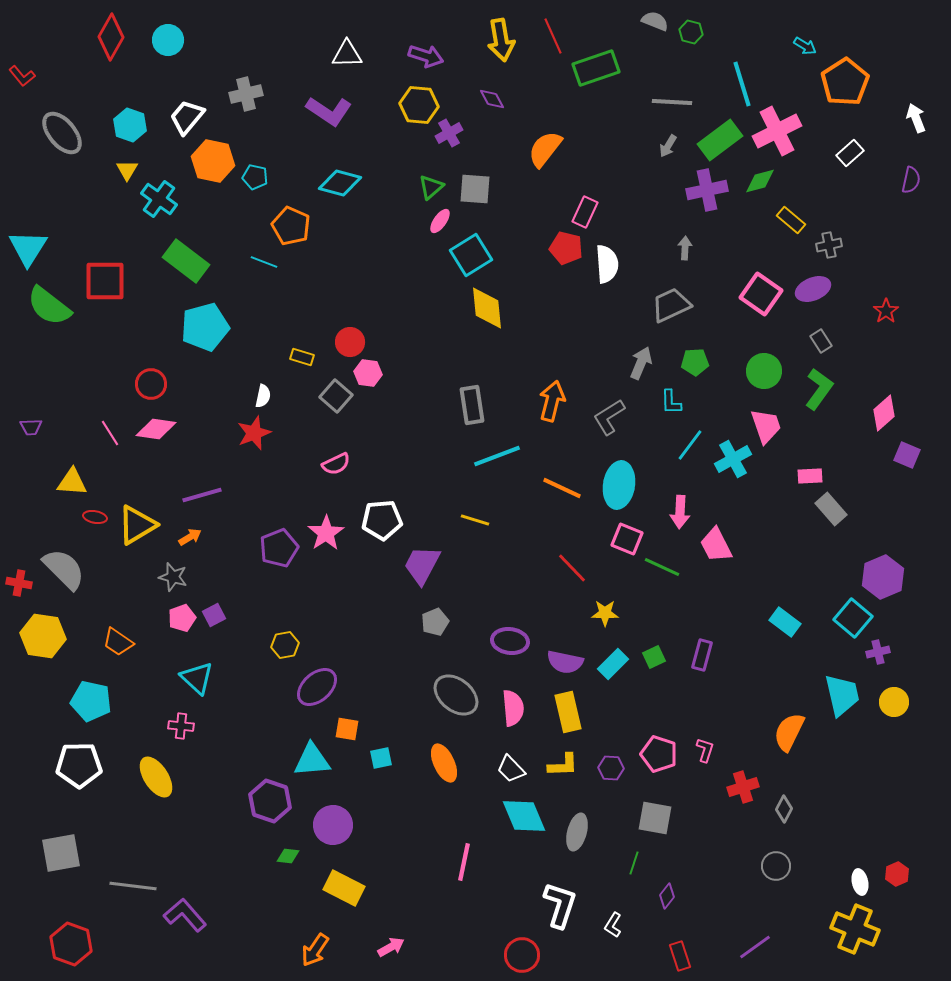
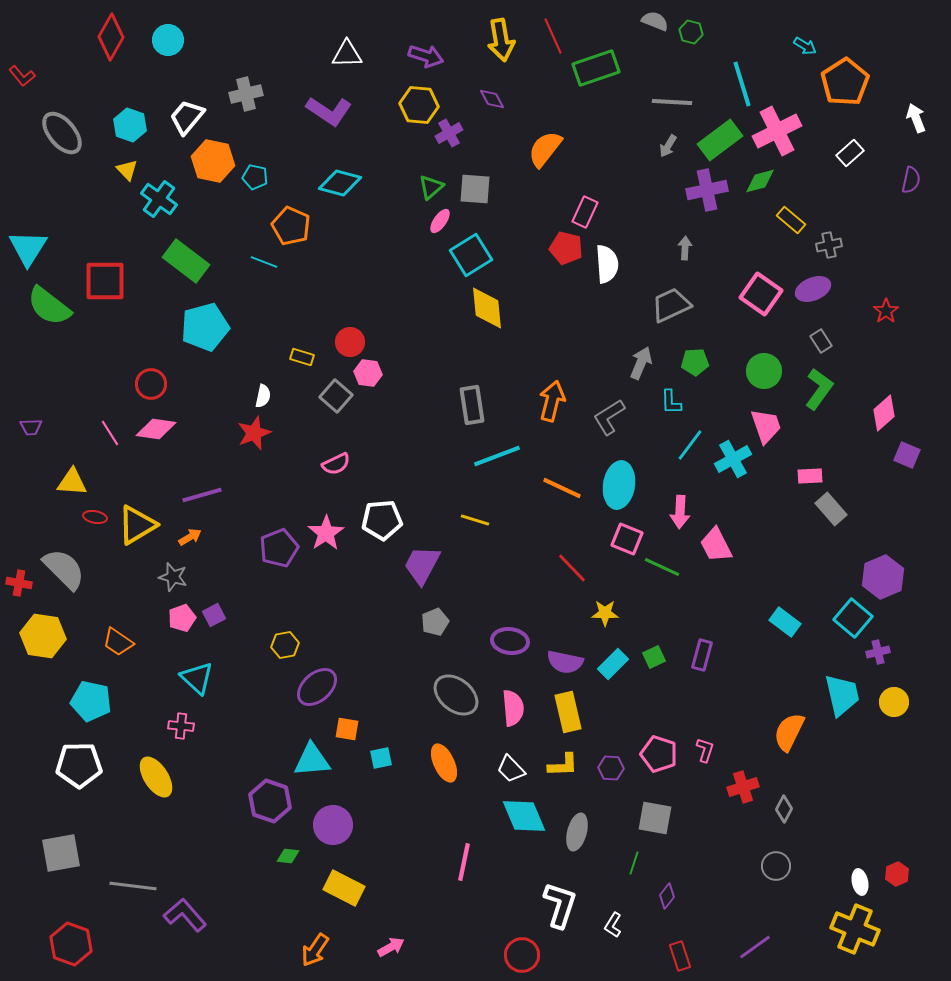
yellow triangle at (127, 170): rotated 15 degrees counterclockwise
